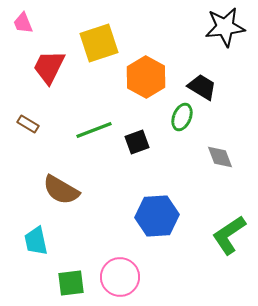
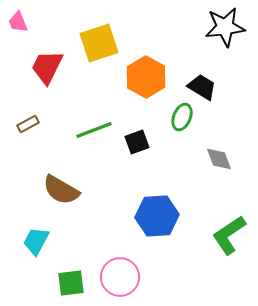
pink trapezoid: moved 5 px left, 1 px up
red trapezoid: moved 2 px left
brown rectangle: rotated 60 degrees counterclockwise
gray diamond: moved 1 px left, 2 px down
cyan trapezoid: rotated 40 degrees clockwise
